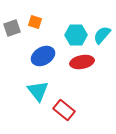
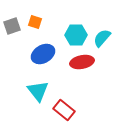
gray square: moved 2 px up
cyan semicircle: moved 3 px down
blue ellipse: moved 2 px up
